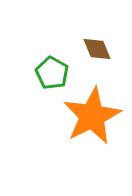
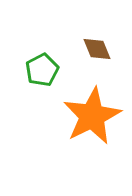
green pentagon: moved 10 px left, 3 px up; rotated 16 degrees clockwise
